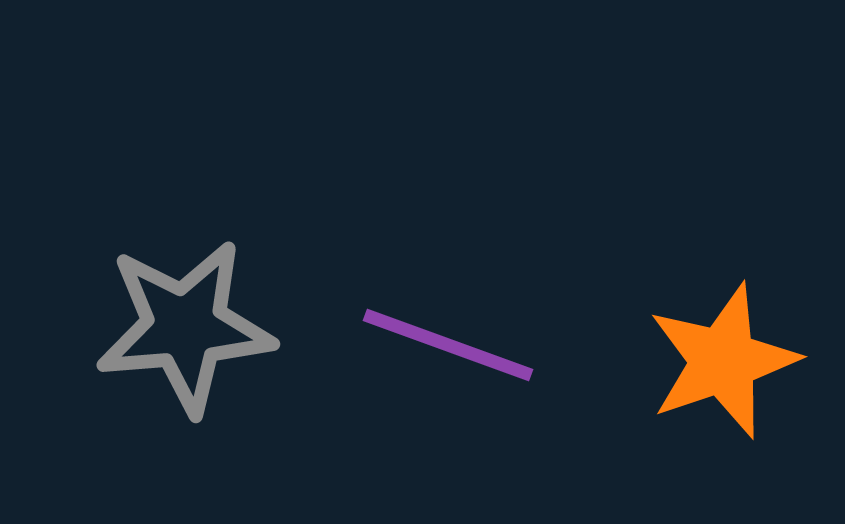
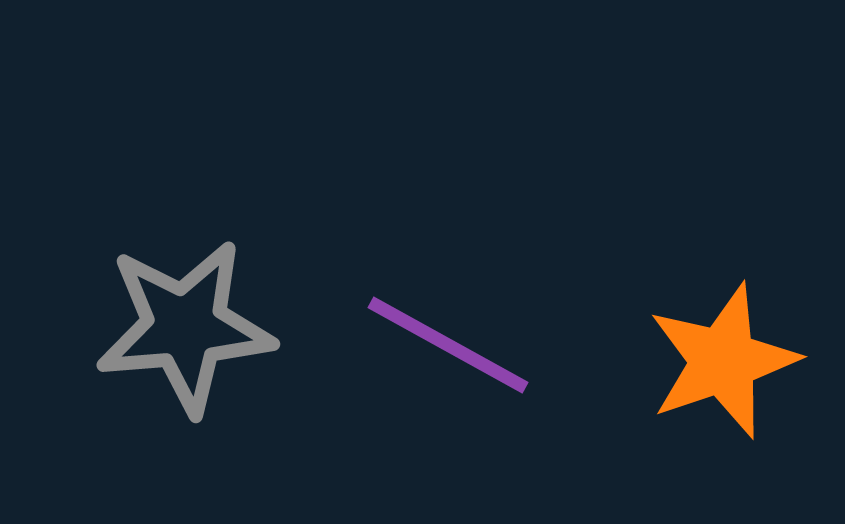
purple line: rotated 9 degrees clockwise
